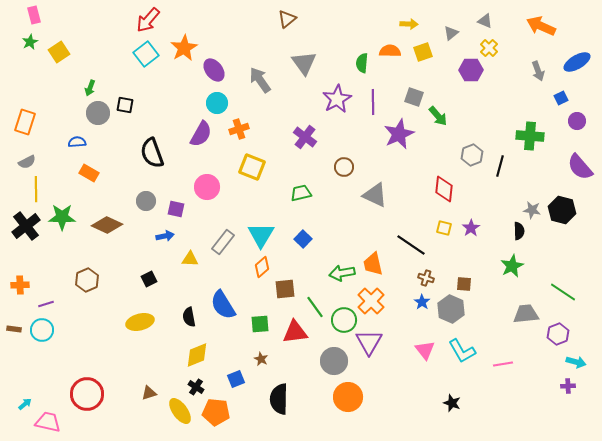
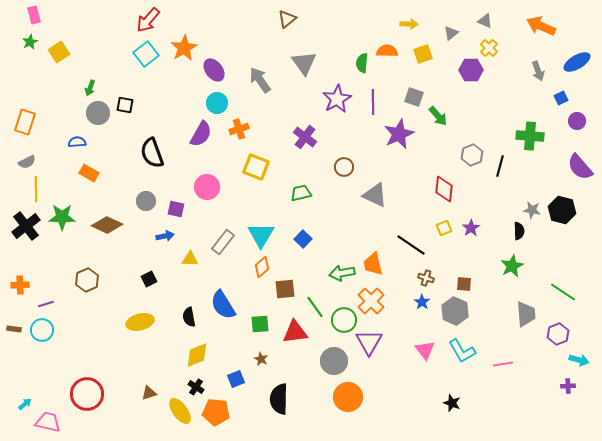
orange semicircle at (390, 51): moved 3 px left
yellow square at (423, 52): moved 2 px down
yellow square at (252, 167): moved 4 px right
yellow square at (444, 228): rotated 35 degrees counterclockwise
gray hexagon at (451, 309): moved 4 px right, 2 px down
gray trapezoid at (526, 314): rotated 92 degrees clockwise
cyan arrow at (576, 362): moved 3 px right, 2 px up
